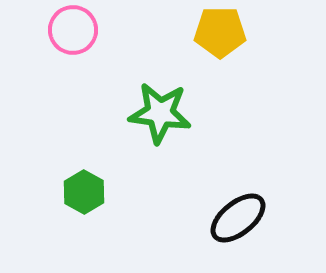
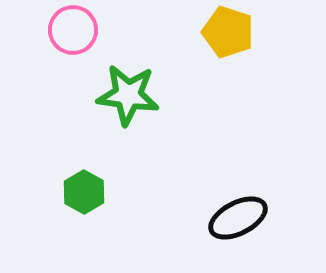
yellow pentagon: moved 8 px right; rotated 18 degrees clockwise
green star: moved 32 px left, 18 px up
black ellipse: rotated 12 degrees clockwise
